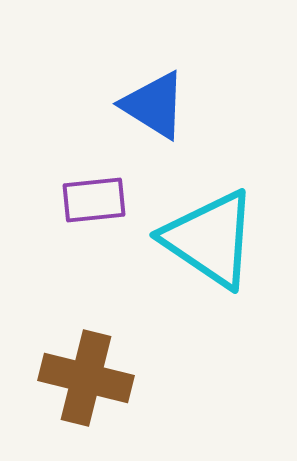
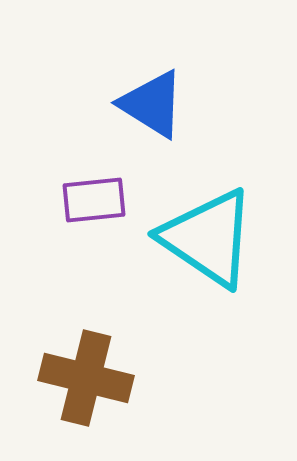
blue triangle: moved 2 px left, 1 px up
cyan triangle: moved 2 px left, 1 px up
